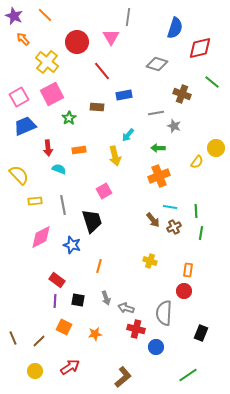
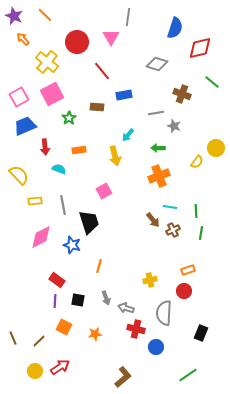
red arrow at (48, 148): moved 3 px left, 1 px up
black trapezoid at (92, 221): moved 3 px left, 1 px down
brown cross at (174, 227): moved 1 px left, 3 px down
yellow cross at (150, 261): moved 19 px down; rotated 32 degrees counterclockwise
orange rectangle at (188, 270): rotated 64 degrees clockwise
red arrow at (70, 367): moved 10 px left
